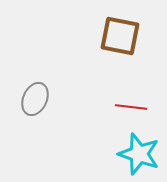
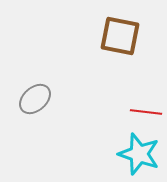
gray ellipse: rotated 24 degrees clockwise
red line: moved 15 px right, 5 px down
